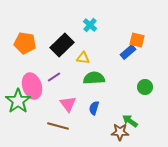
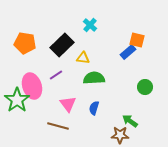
purple line: moved 2 px right, 2 px up
green star: moved 1 px left, 1 px up
brown star: moved 3 px down
